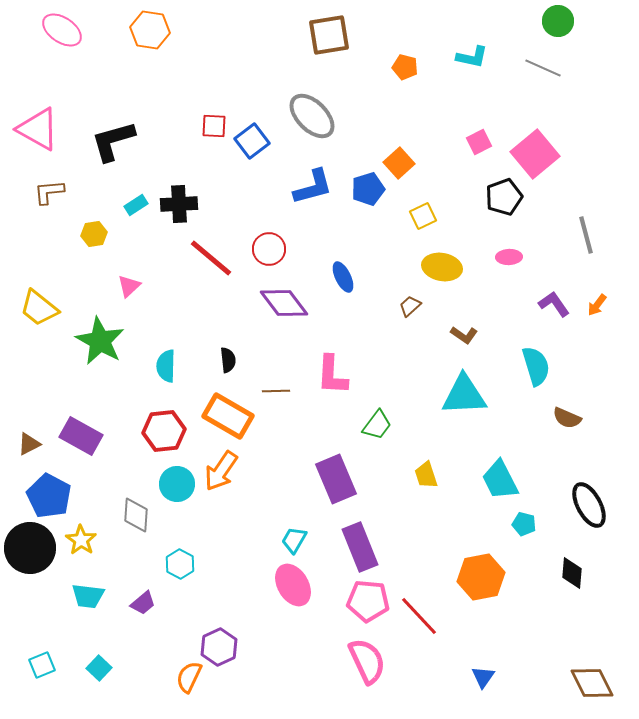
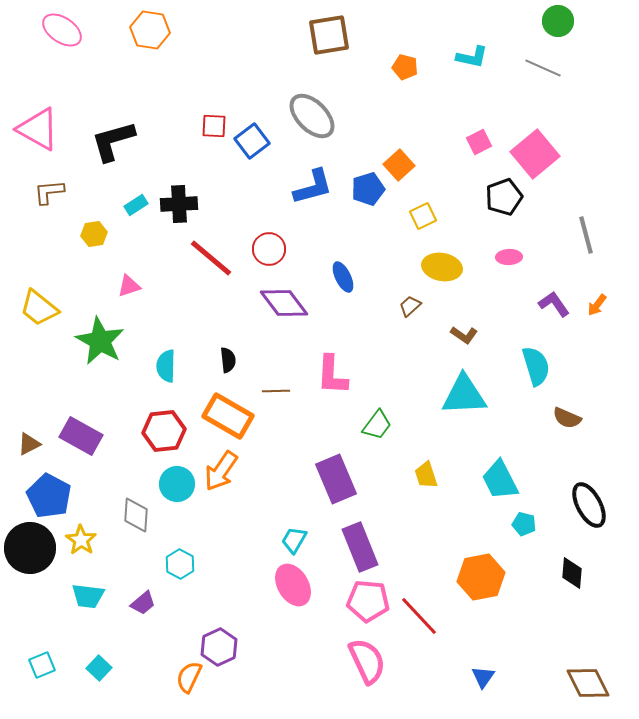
orange square at (399, 163): moved 2 px down
pink triangle at (129, 286): rotated 25 degrees clockwise
brown diamond at (592, 683): moved 4 px left
